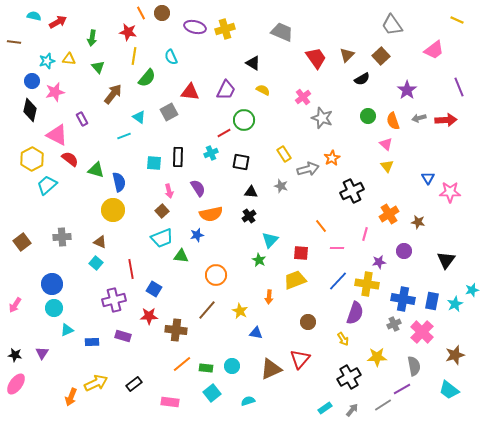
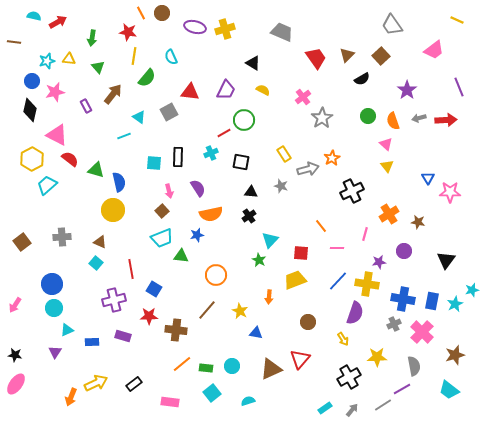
gray star at (322, 118): rotated 20 degrees clockwise
purple rectangle at (82, 119): moved 4 px right, 13 px up
purple triangle at (42, 353): moved 13 px right, 1 px up
